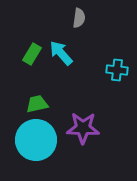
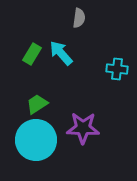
cyan cross: moved 1 px up
green trapezoid: rotated 20 degrees counterclockwise
